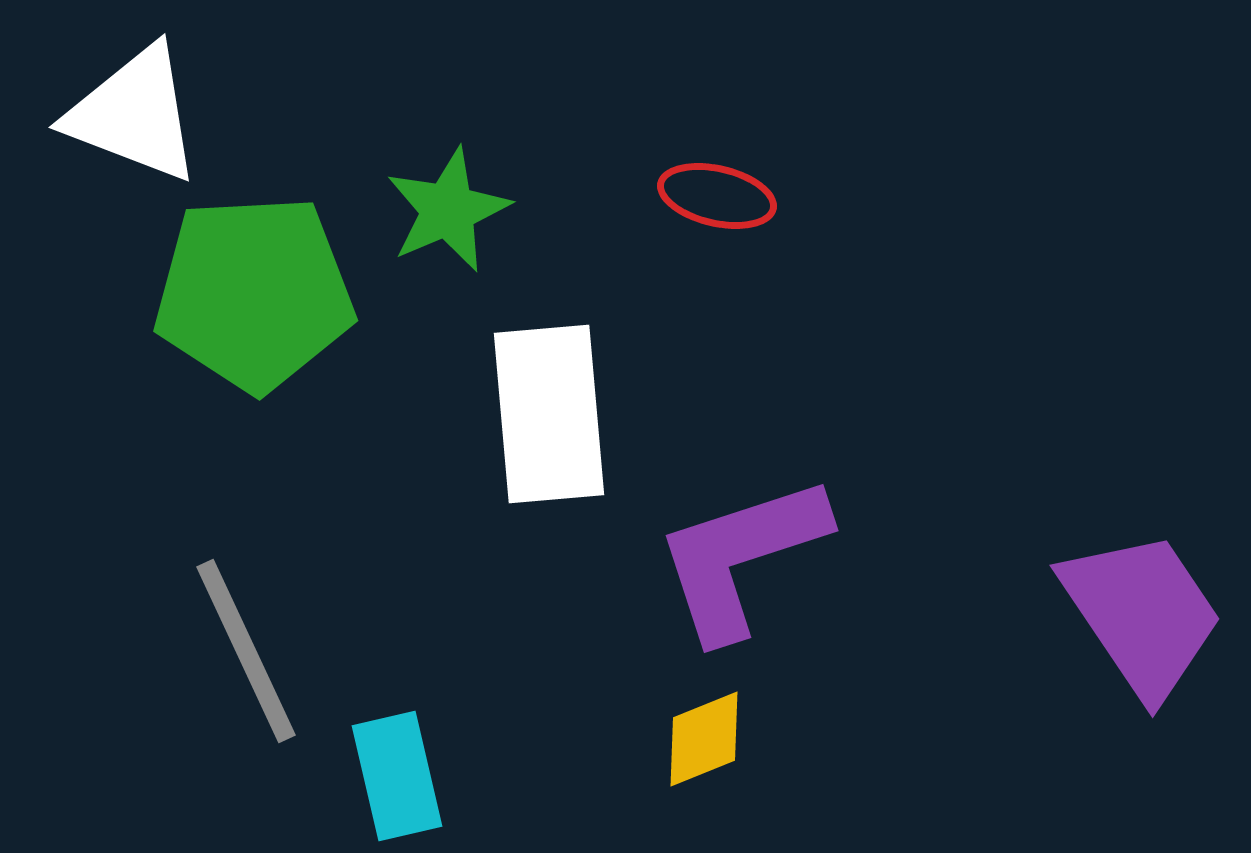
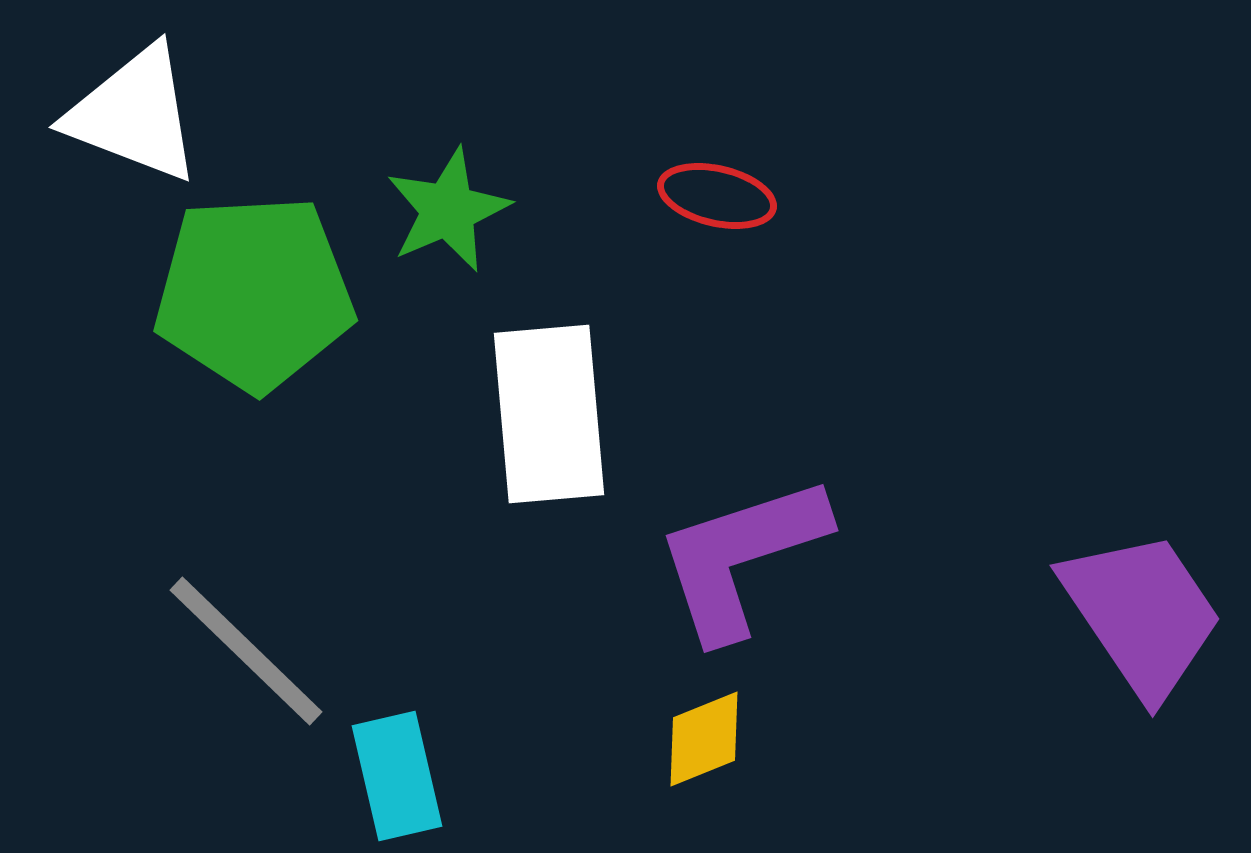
gray line: rotated 21 degrees counterclockwise
